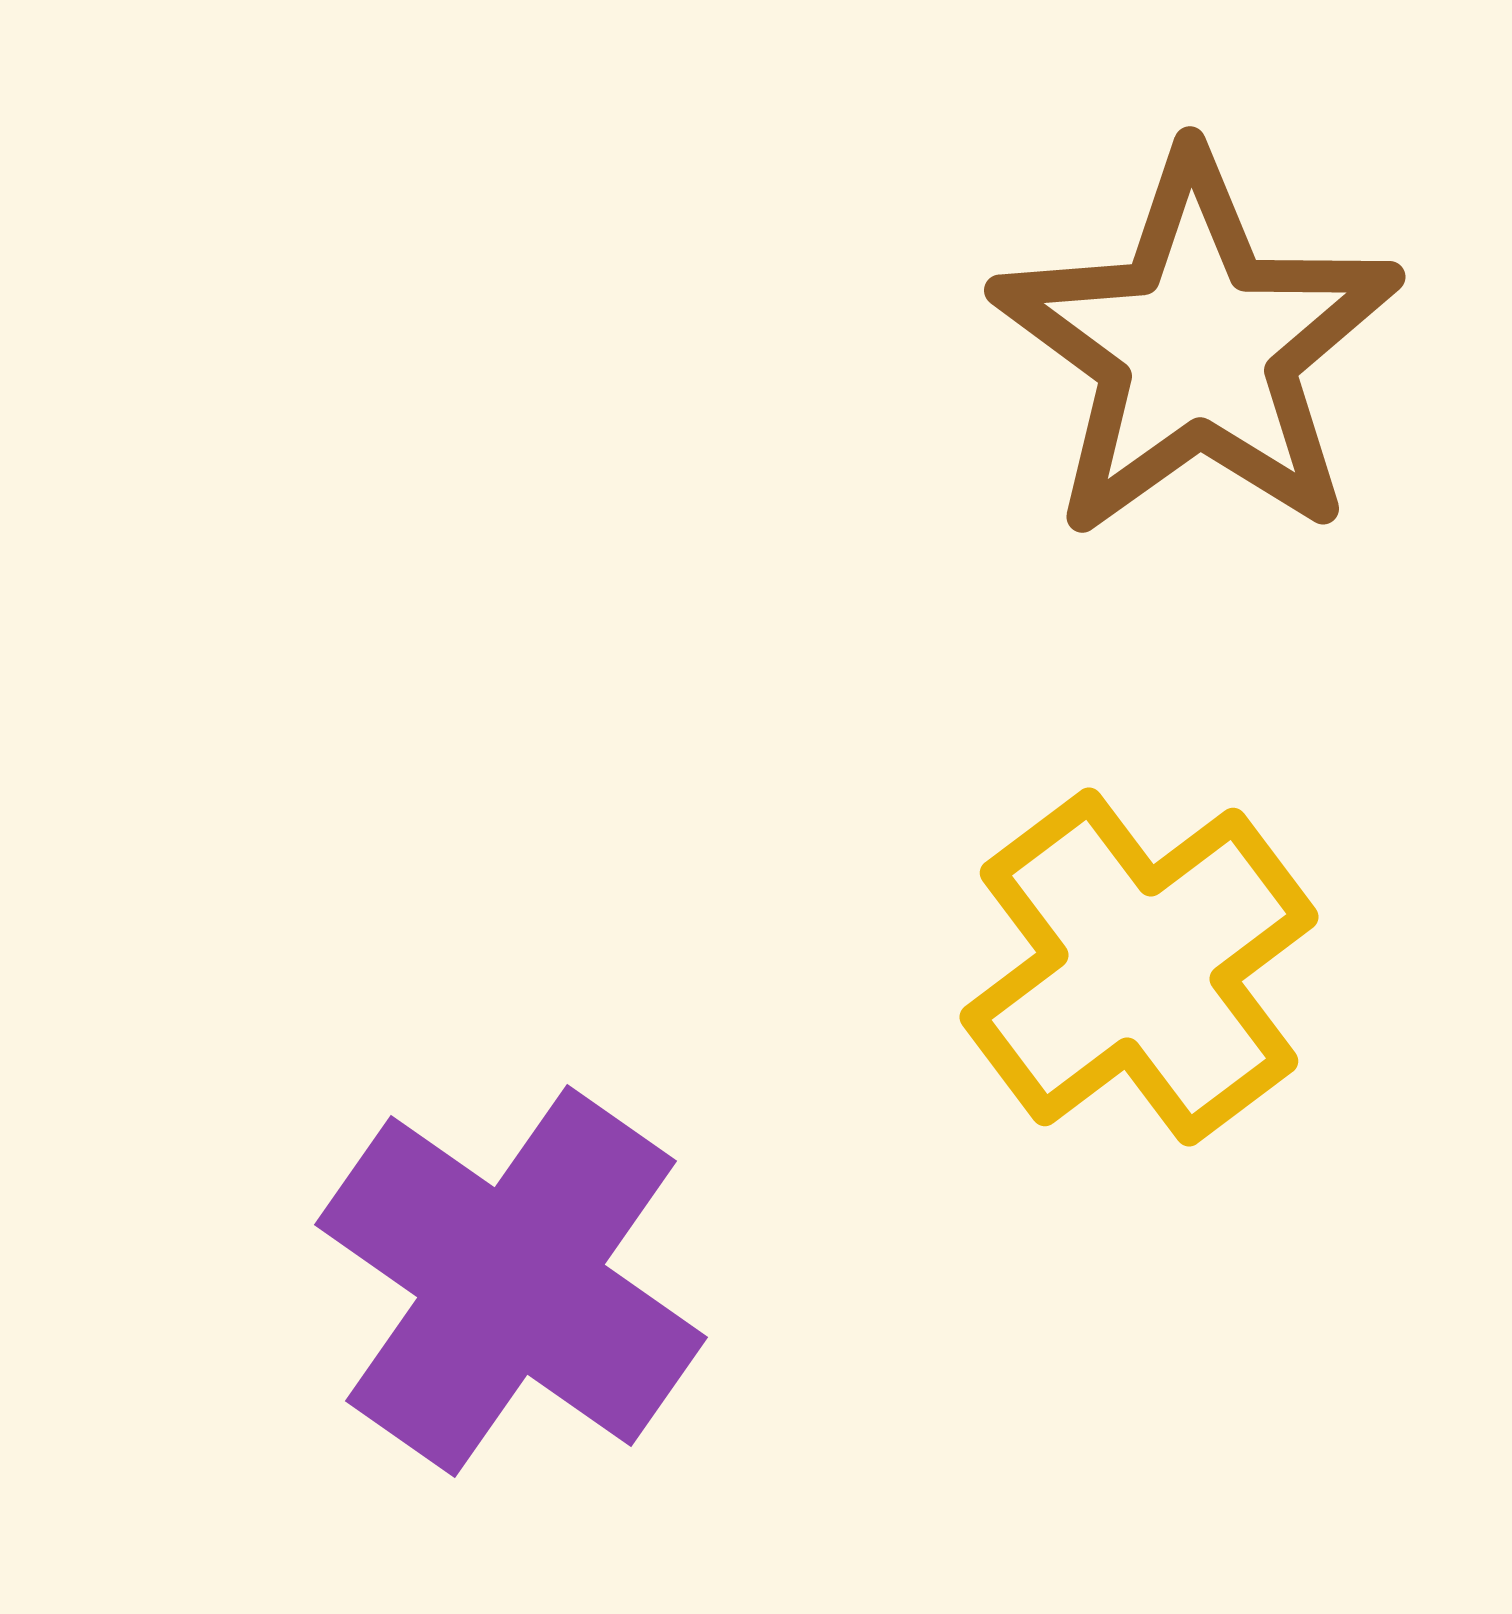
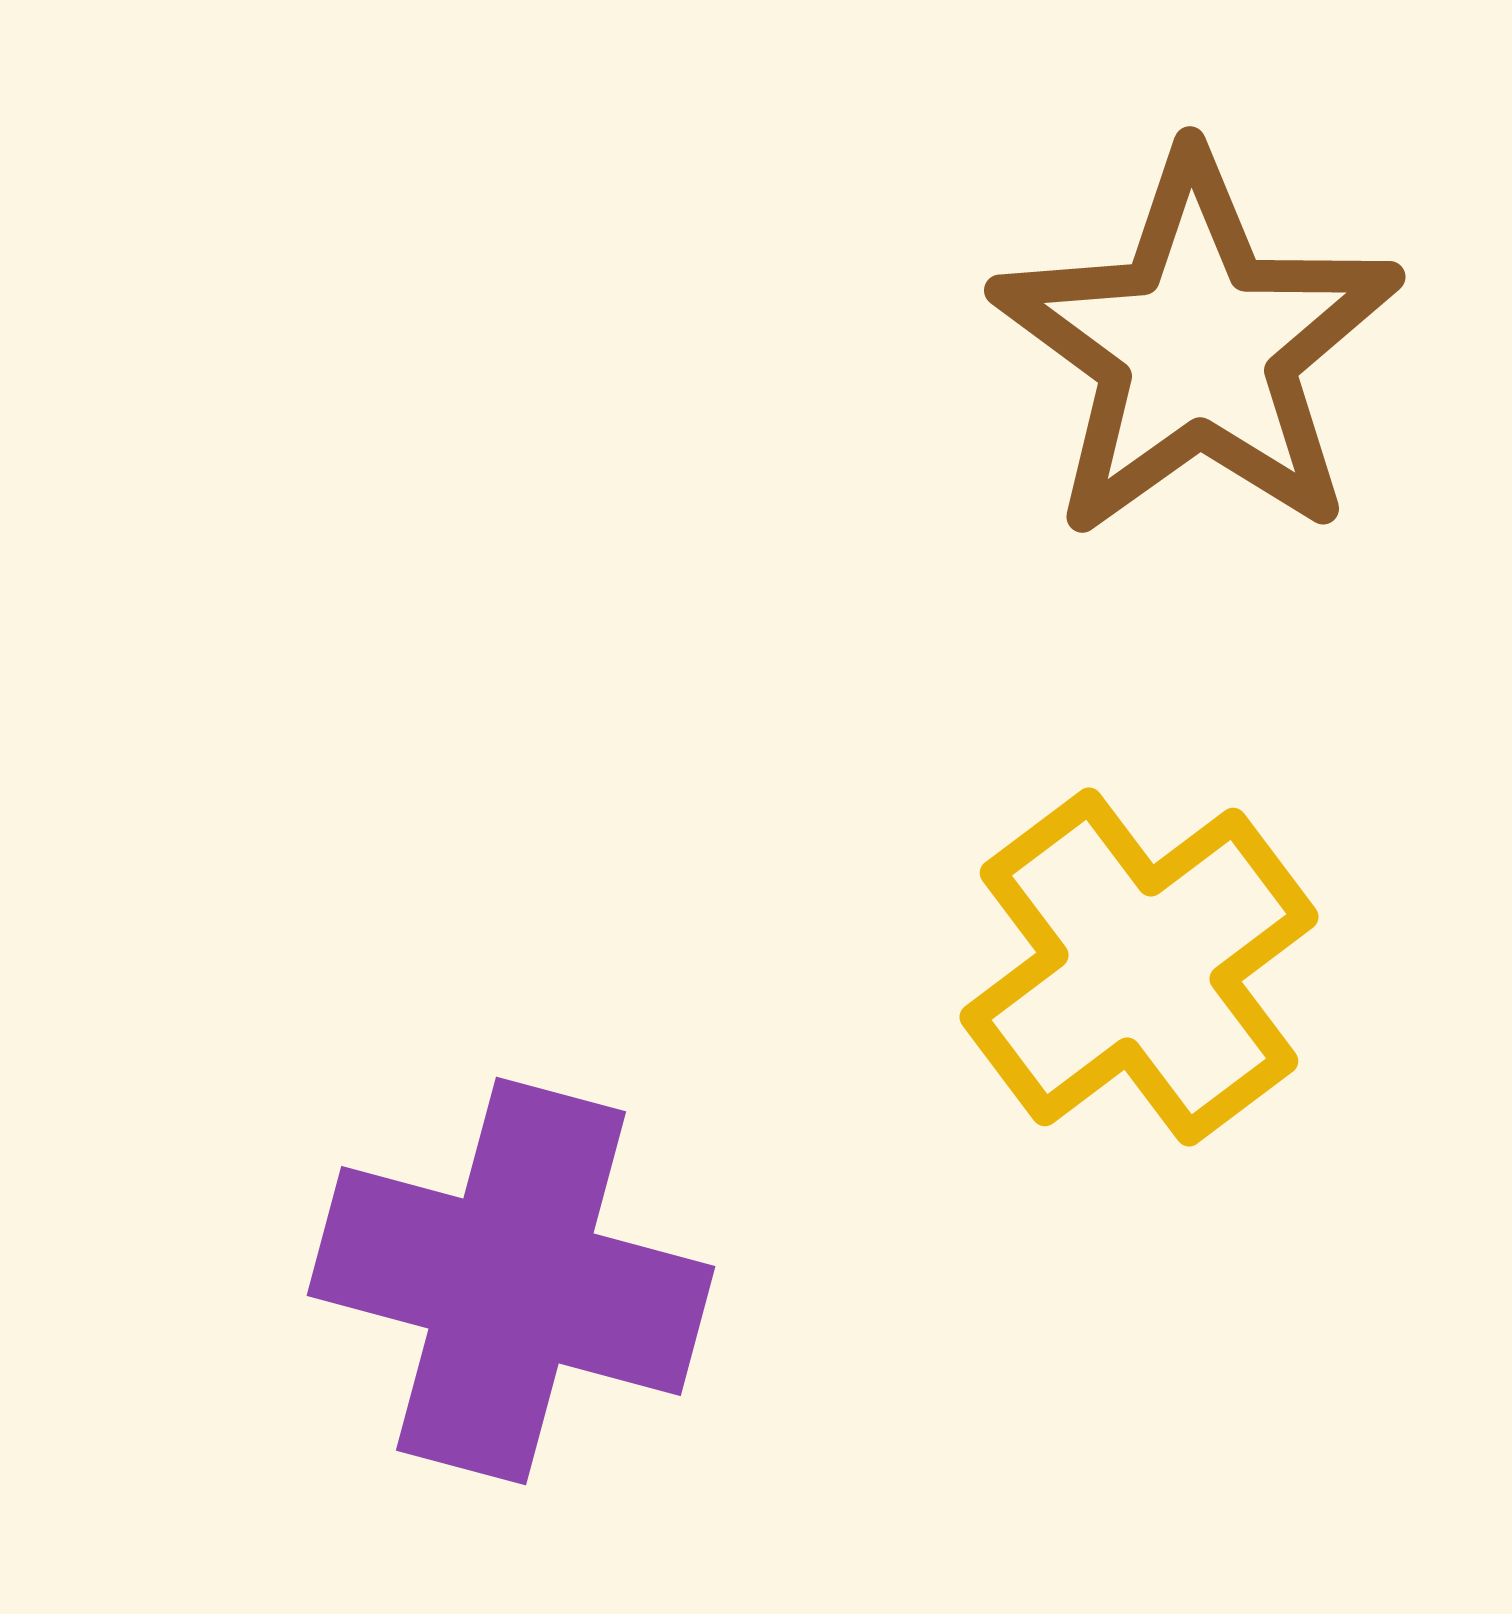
purple cross: rotated 20 degrees counterclockwise
